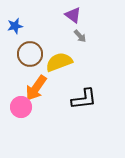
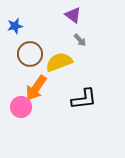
gray arrow: moved 4 px down
